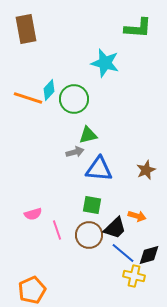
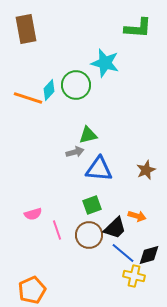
green circle: moved 2 px right, 14 px up
green square: rotated 30 degrees counterclockwise
